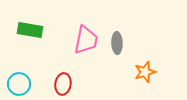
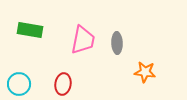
pink trapezoid: moved 3 px left
orange star: rotated 25 degrees clockwise
